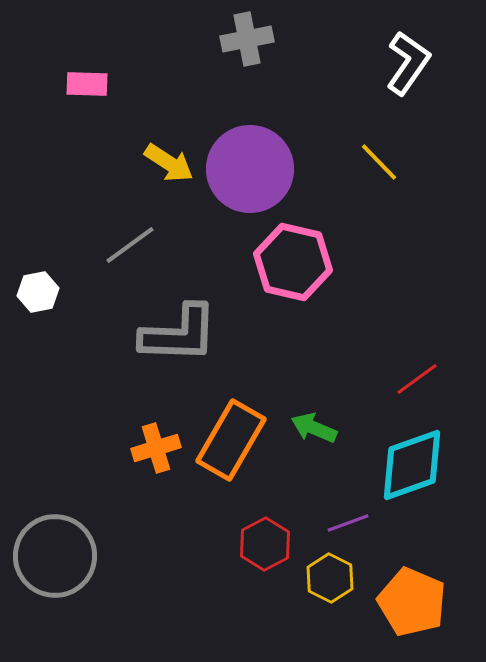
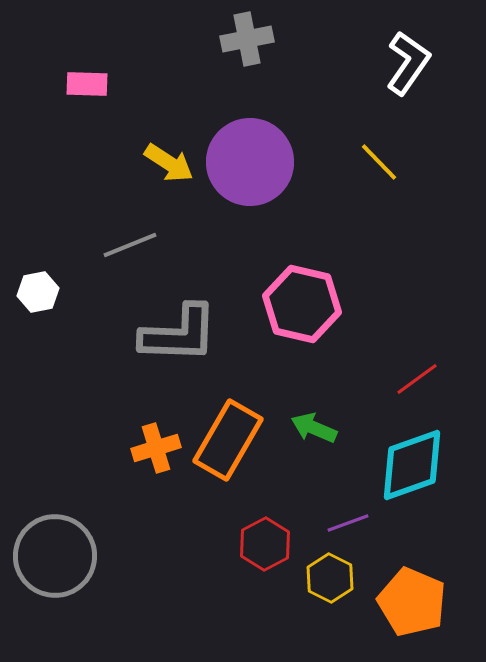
purple circle: moved 7 px up
gray line: rotated 14 degrees clockwise
pink hexagon: moved 9 px right, 42 px down
orange rectangle: moved 3 px left
